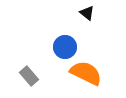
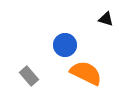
black triangle: moved 19 px right, 6 px down; rotated 21 degrees counterclockwise
blue circle: moved 2 px up
